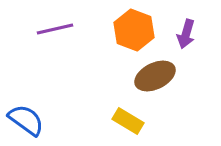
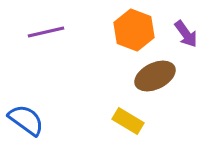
purple line: moved 9 px left, 3 px down
purple arrow: rotated 52 degrees counterclockwise
